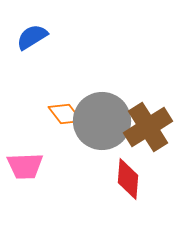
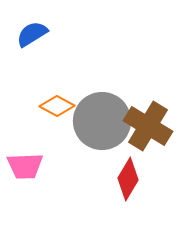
blue semicircle: moved 3 px up
orange diamond: moved 8 px left, 8 px up; rotated 24 degrees counterclockwise
brown cross: moved 1 px up; rotated 27 degrees counterclockwise
red diamond: rotated 27 degrees clockwise
